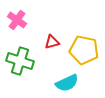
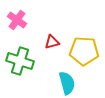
yellow pentagon: moved 1 px down; rotated 8 degrees counterclockwise
cyan semicircle: rotated 80 degrees counterclockwise
